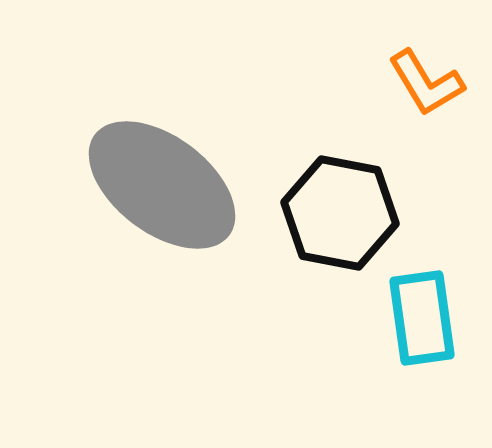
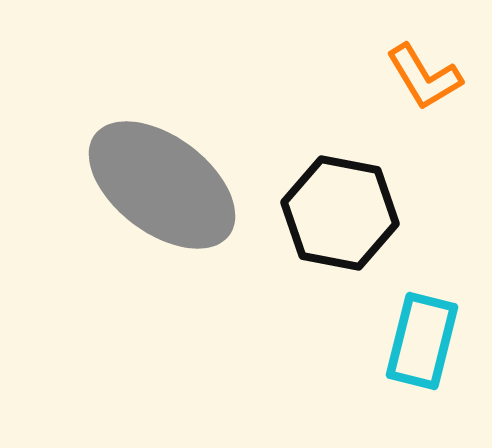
orange L-shape: moved 2 px left, 6 px up
cyan rectangle: moved 23 px down; rotated 22 degrees clockwise
